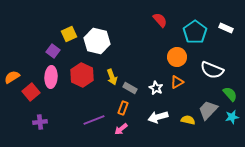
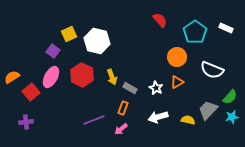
pink ellipse: rotated 25 degrees clockwise
green semicircle: moved 3 px down; rotated 84 degrees clockwise
purple cross: moved 14 px left
